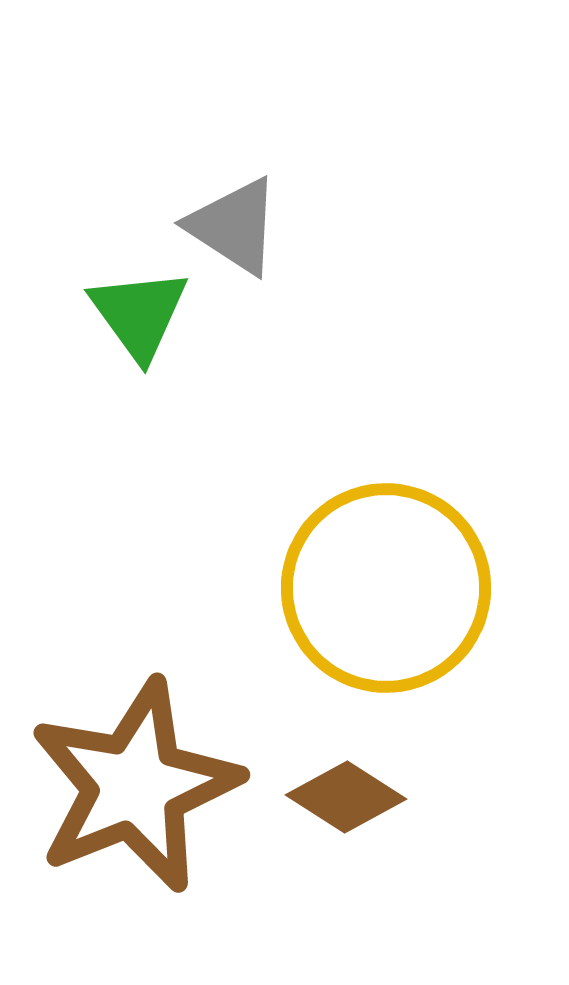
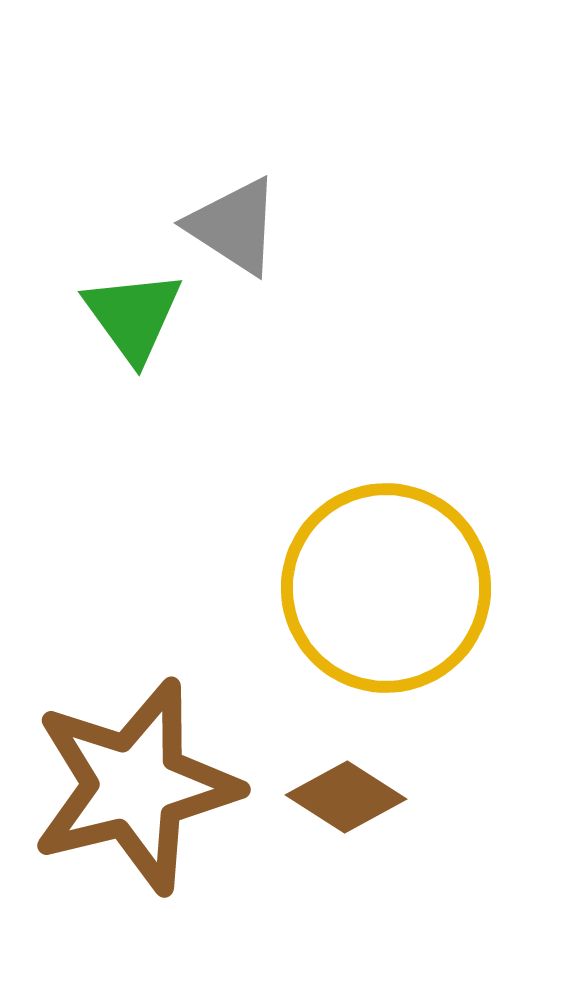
green triangle: moved 6 px left, 2 px down
brown star: rotated 8 degrees clockwise
